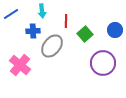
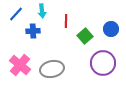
blue line: moved 5 px right; rotated 14 degrees counterclockwise
blue circle: moved 4 px left, 1 px up
green square: moved 2 px down
gray ellipse: moved 23 px down; rotated 40 degrees clockwise
